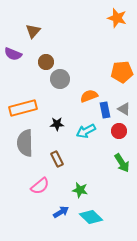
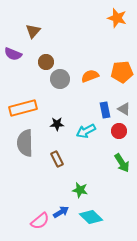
orange semicircle: moved 1 px right, 20 px up
pink semicircle: moved 35 px down
